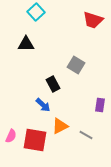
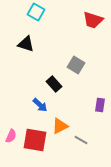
cyan square: rotated 18 degrees counterclockwise
black triangle: rotated 18 degrees clockwise
black rectangle: moved 1 px right; rotated 14 degrees counterclockwise
blue arrow: moved 3 px left
gray line: moved 5 px left, 5 px down
